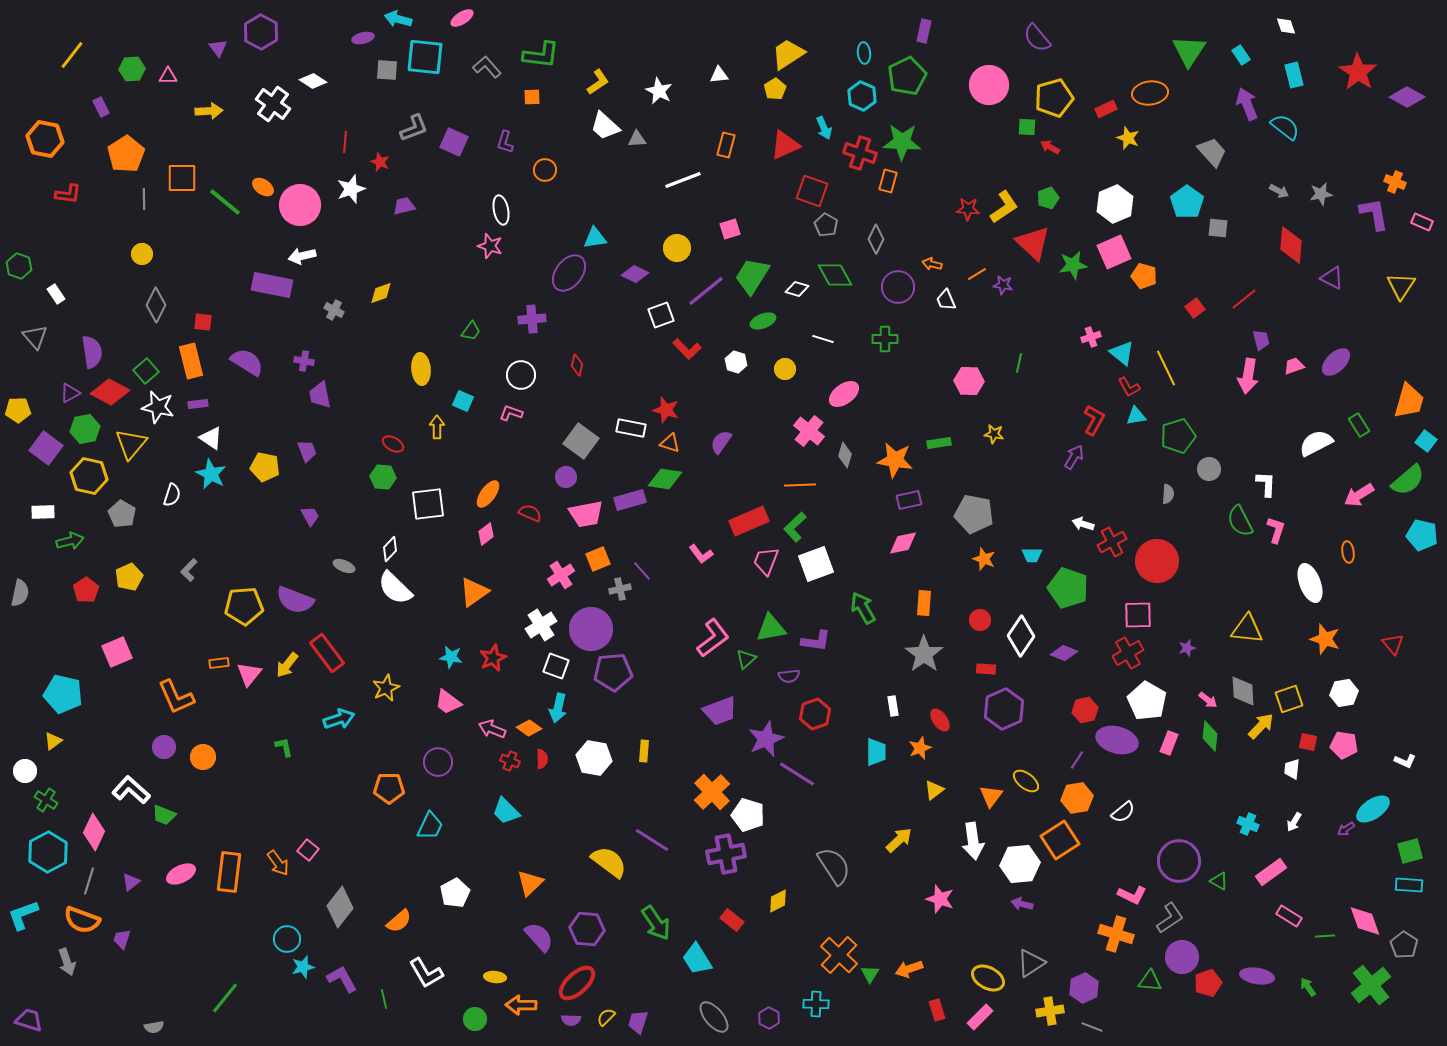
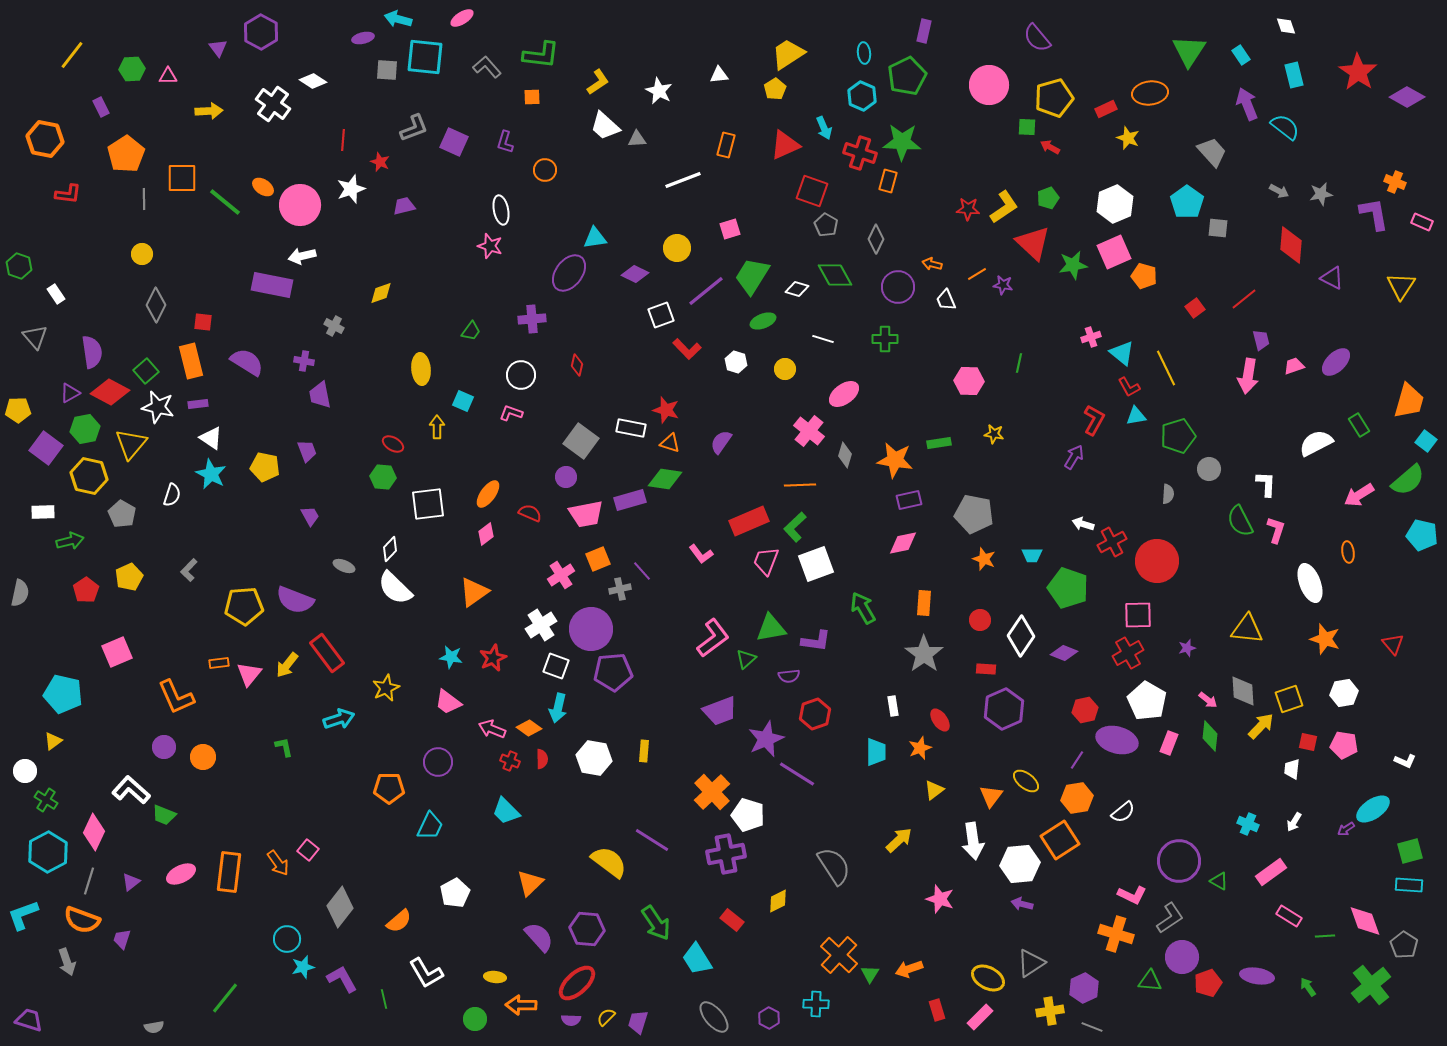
red line at (345, 142): moved 2 px left, 2 px up
gray cross at (334, 310): moved 16 px down
